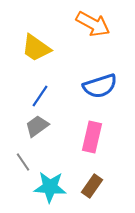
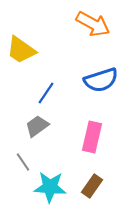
yellow trapezoid: moved 15 px left, 2 px down
blue semicircle: moved 1 px right, 6 px up
blue line: moved 6 px right, 3 px up
